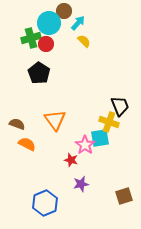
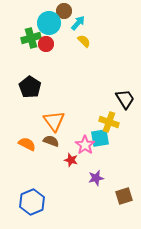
black pentagon: moved 9 px left, 14 px down
black trapezoid: moved 5 px right, 7 px up; rotated 10 degrees counterclockwise
orange triangle: moved 1 px left, 1 px down
brown semicircle: moved 34 px right, 17 px down
purple star: moved 15 px right, 6 px up
blue hexagon: moved 13 px left, 1 px up
